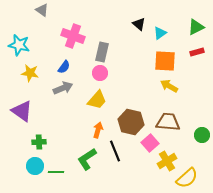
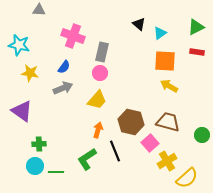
gray triangle: moved 3 px left; rotated 32 degrees counterclockwise
red rectangle: rotated 24 degrees clockwise
brown trapezoid: rotated 10 degrees clockwise
green cross: moved 2 px down
